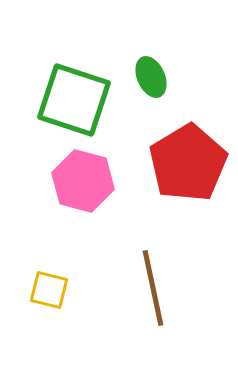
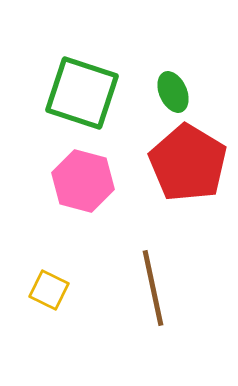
green ellipse: moved 22 px right, 15 px down
green square: moved 8 px right, 7 px up
red pentagon: rotated 10 degrees counterclockwise
yellow square: rotated 12 degrees clockwise
